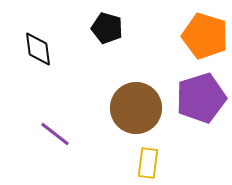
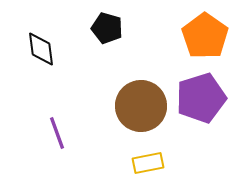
orange pentagon: rotated 18 degrees clockwise
black diamond: moved 3 px right
brown circle: moved 5 px right, 2 px up
purple line: moved 2 px right, 1 px up; rotated 32 degrees clockwise
yellow rectangle: rotated 72 degrees clockwise
